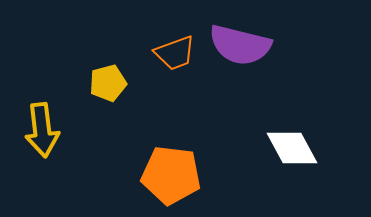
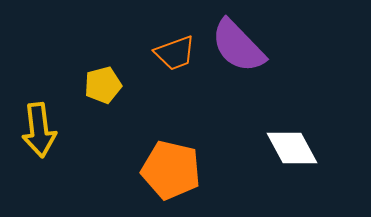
purple semicircle: moved 2 px left, 1 px down; rotated 32 degrees clockwise
yellow pentagon: moved 5 px left, 2 px down
yellow arrow: moved 3 px left
orange pentagon: moved 5 px up; rotated 6 degrees clockwise
